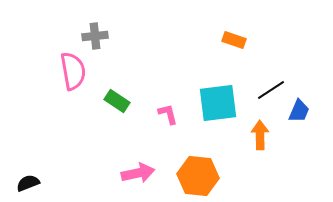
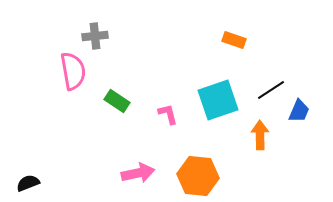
cyan square: moved 3 px up; rotated 12 degrees counterclockwise
